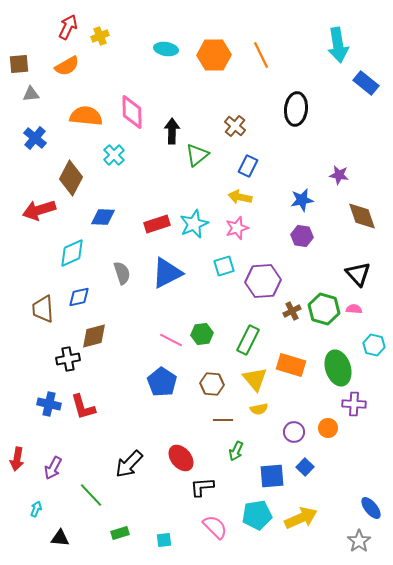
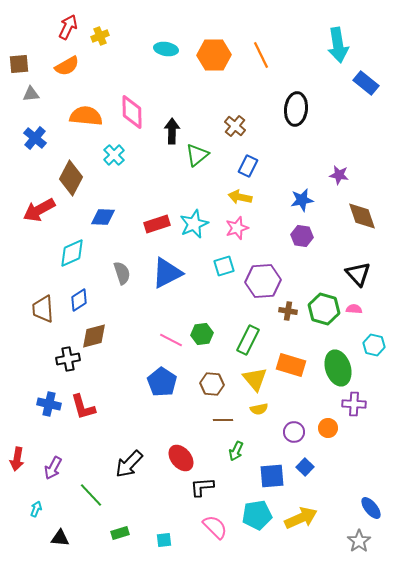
red arrow at (39, 210): rotated 12 degrees counterclockwise
blue diamond at (79, 297): moved 3 px down; rotated 20 degrees counterclockwise
brown cross at (292, 311): moved 4 px left; rotated 36 degrees clockwise
